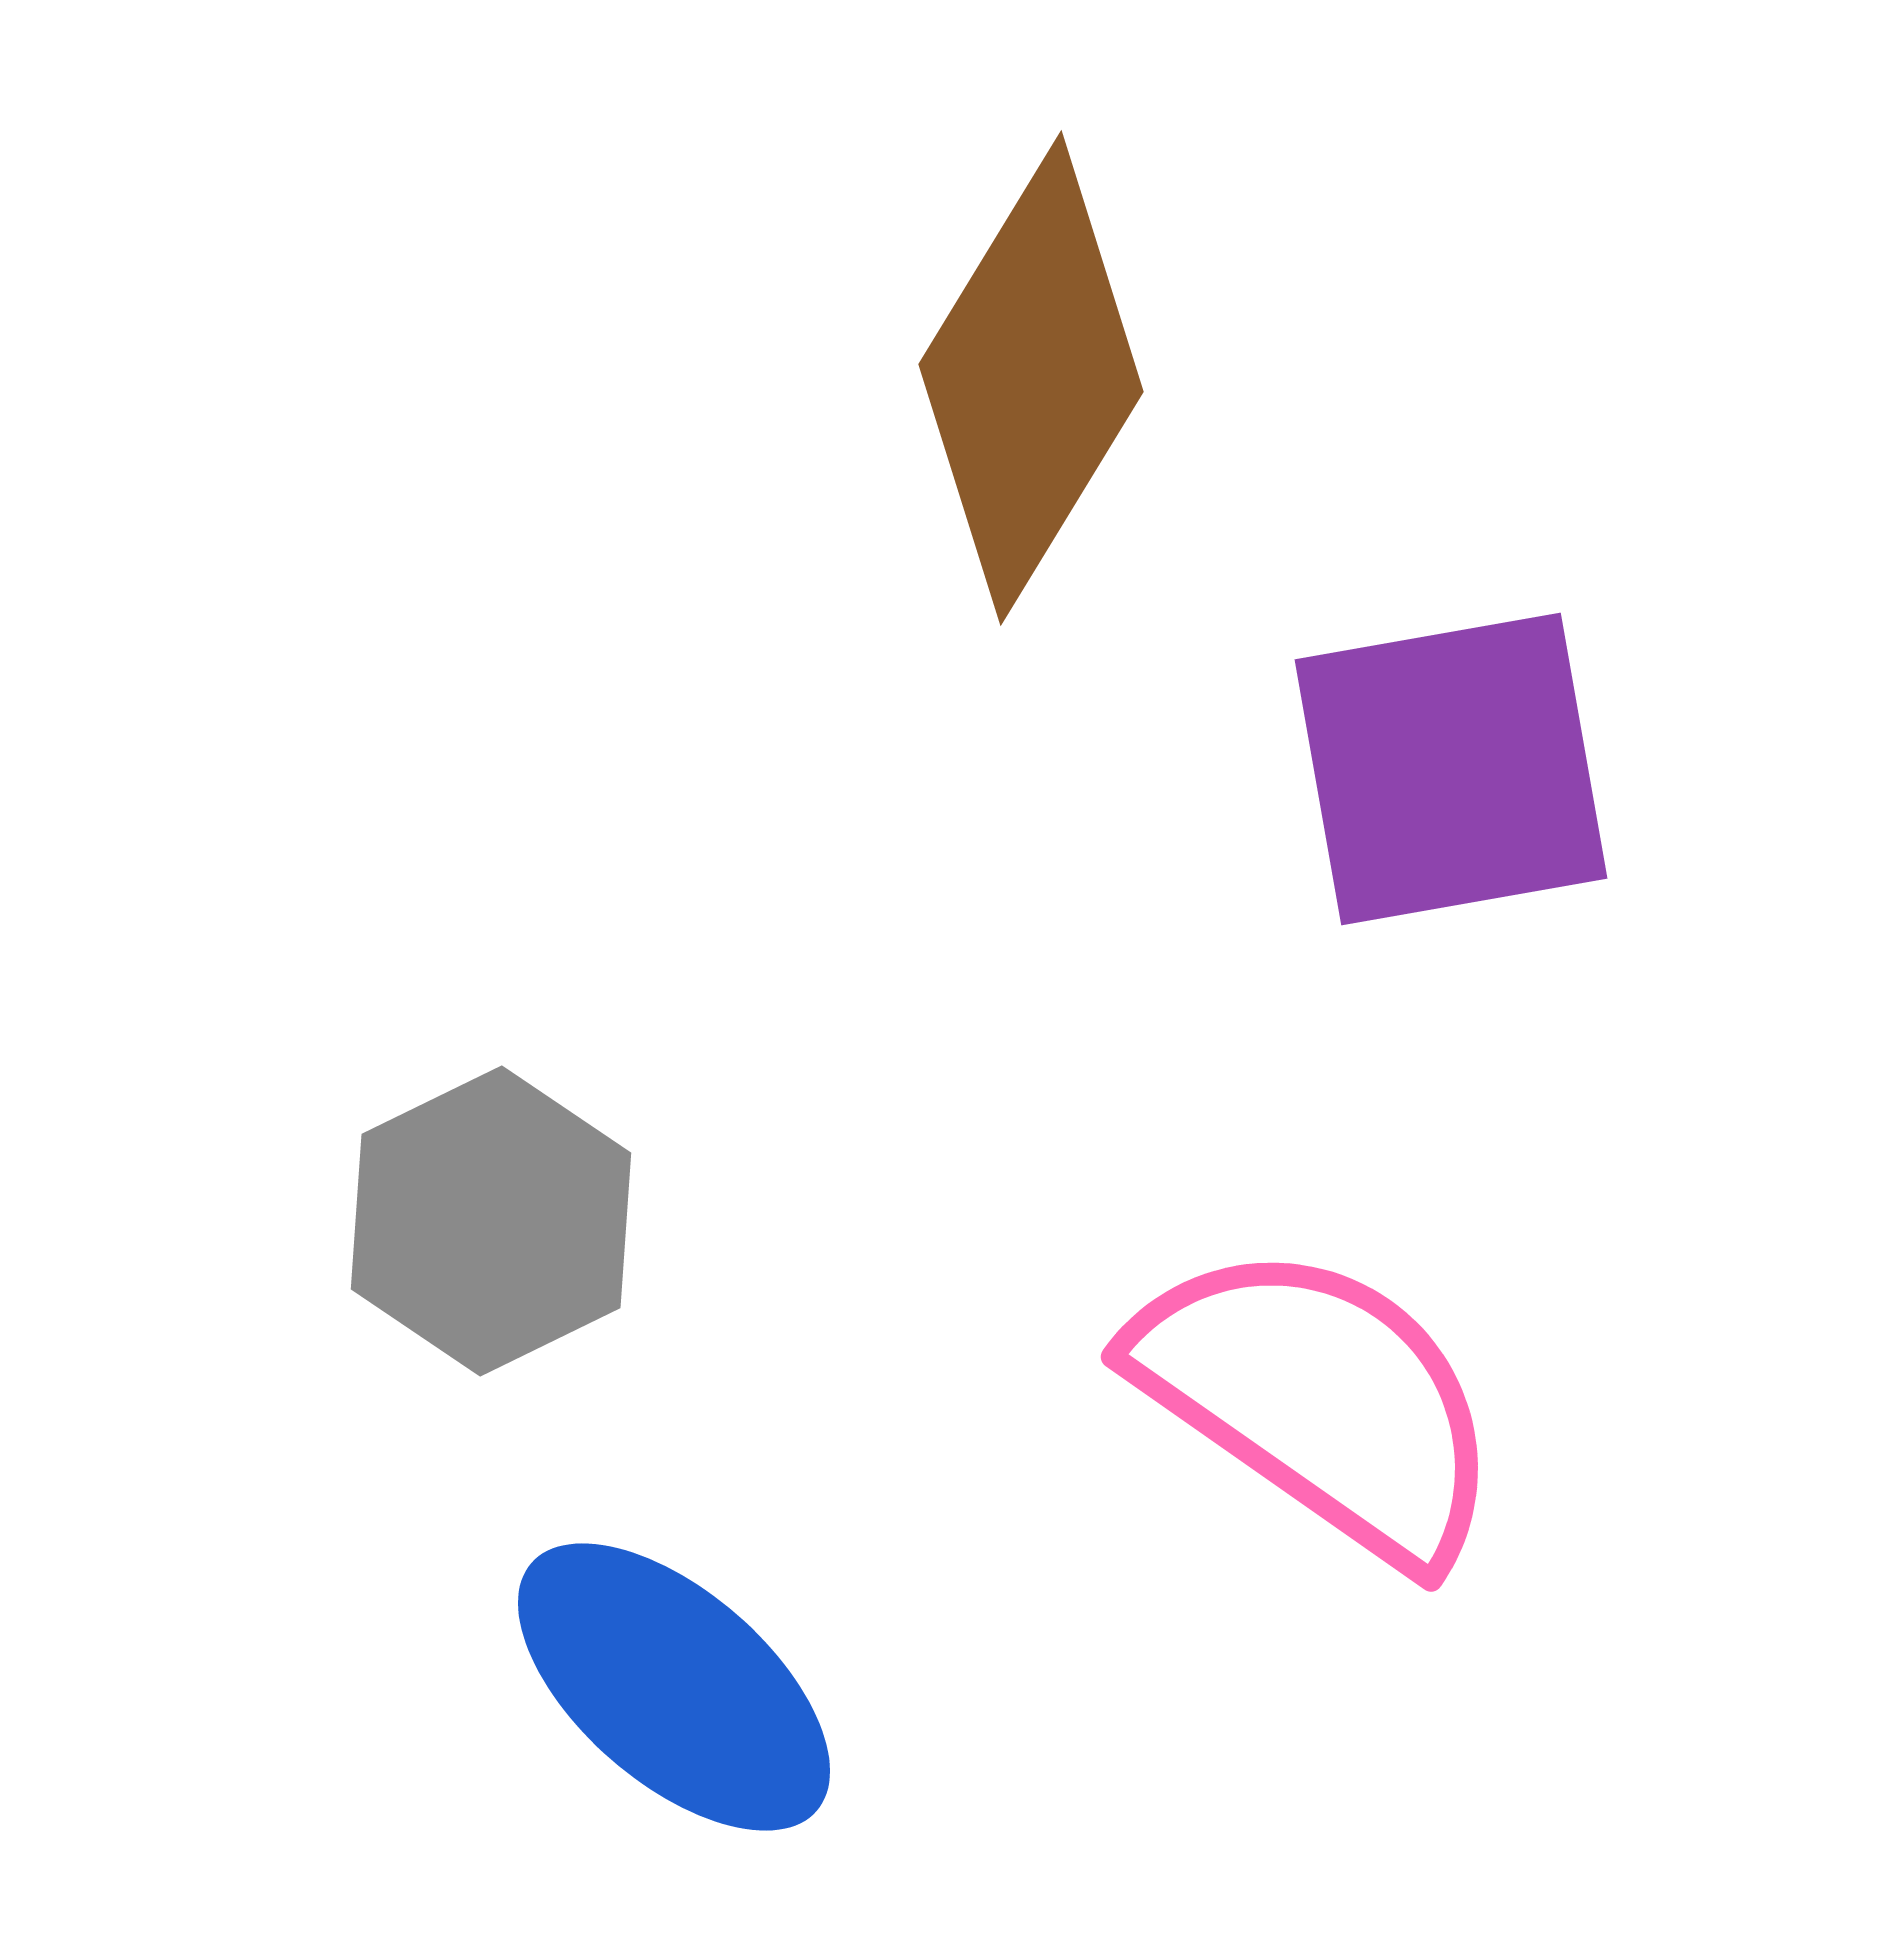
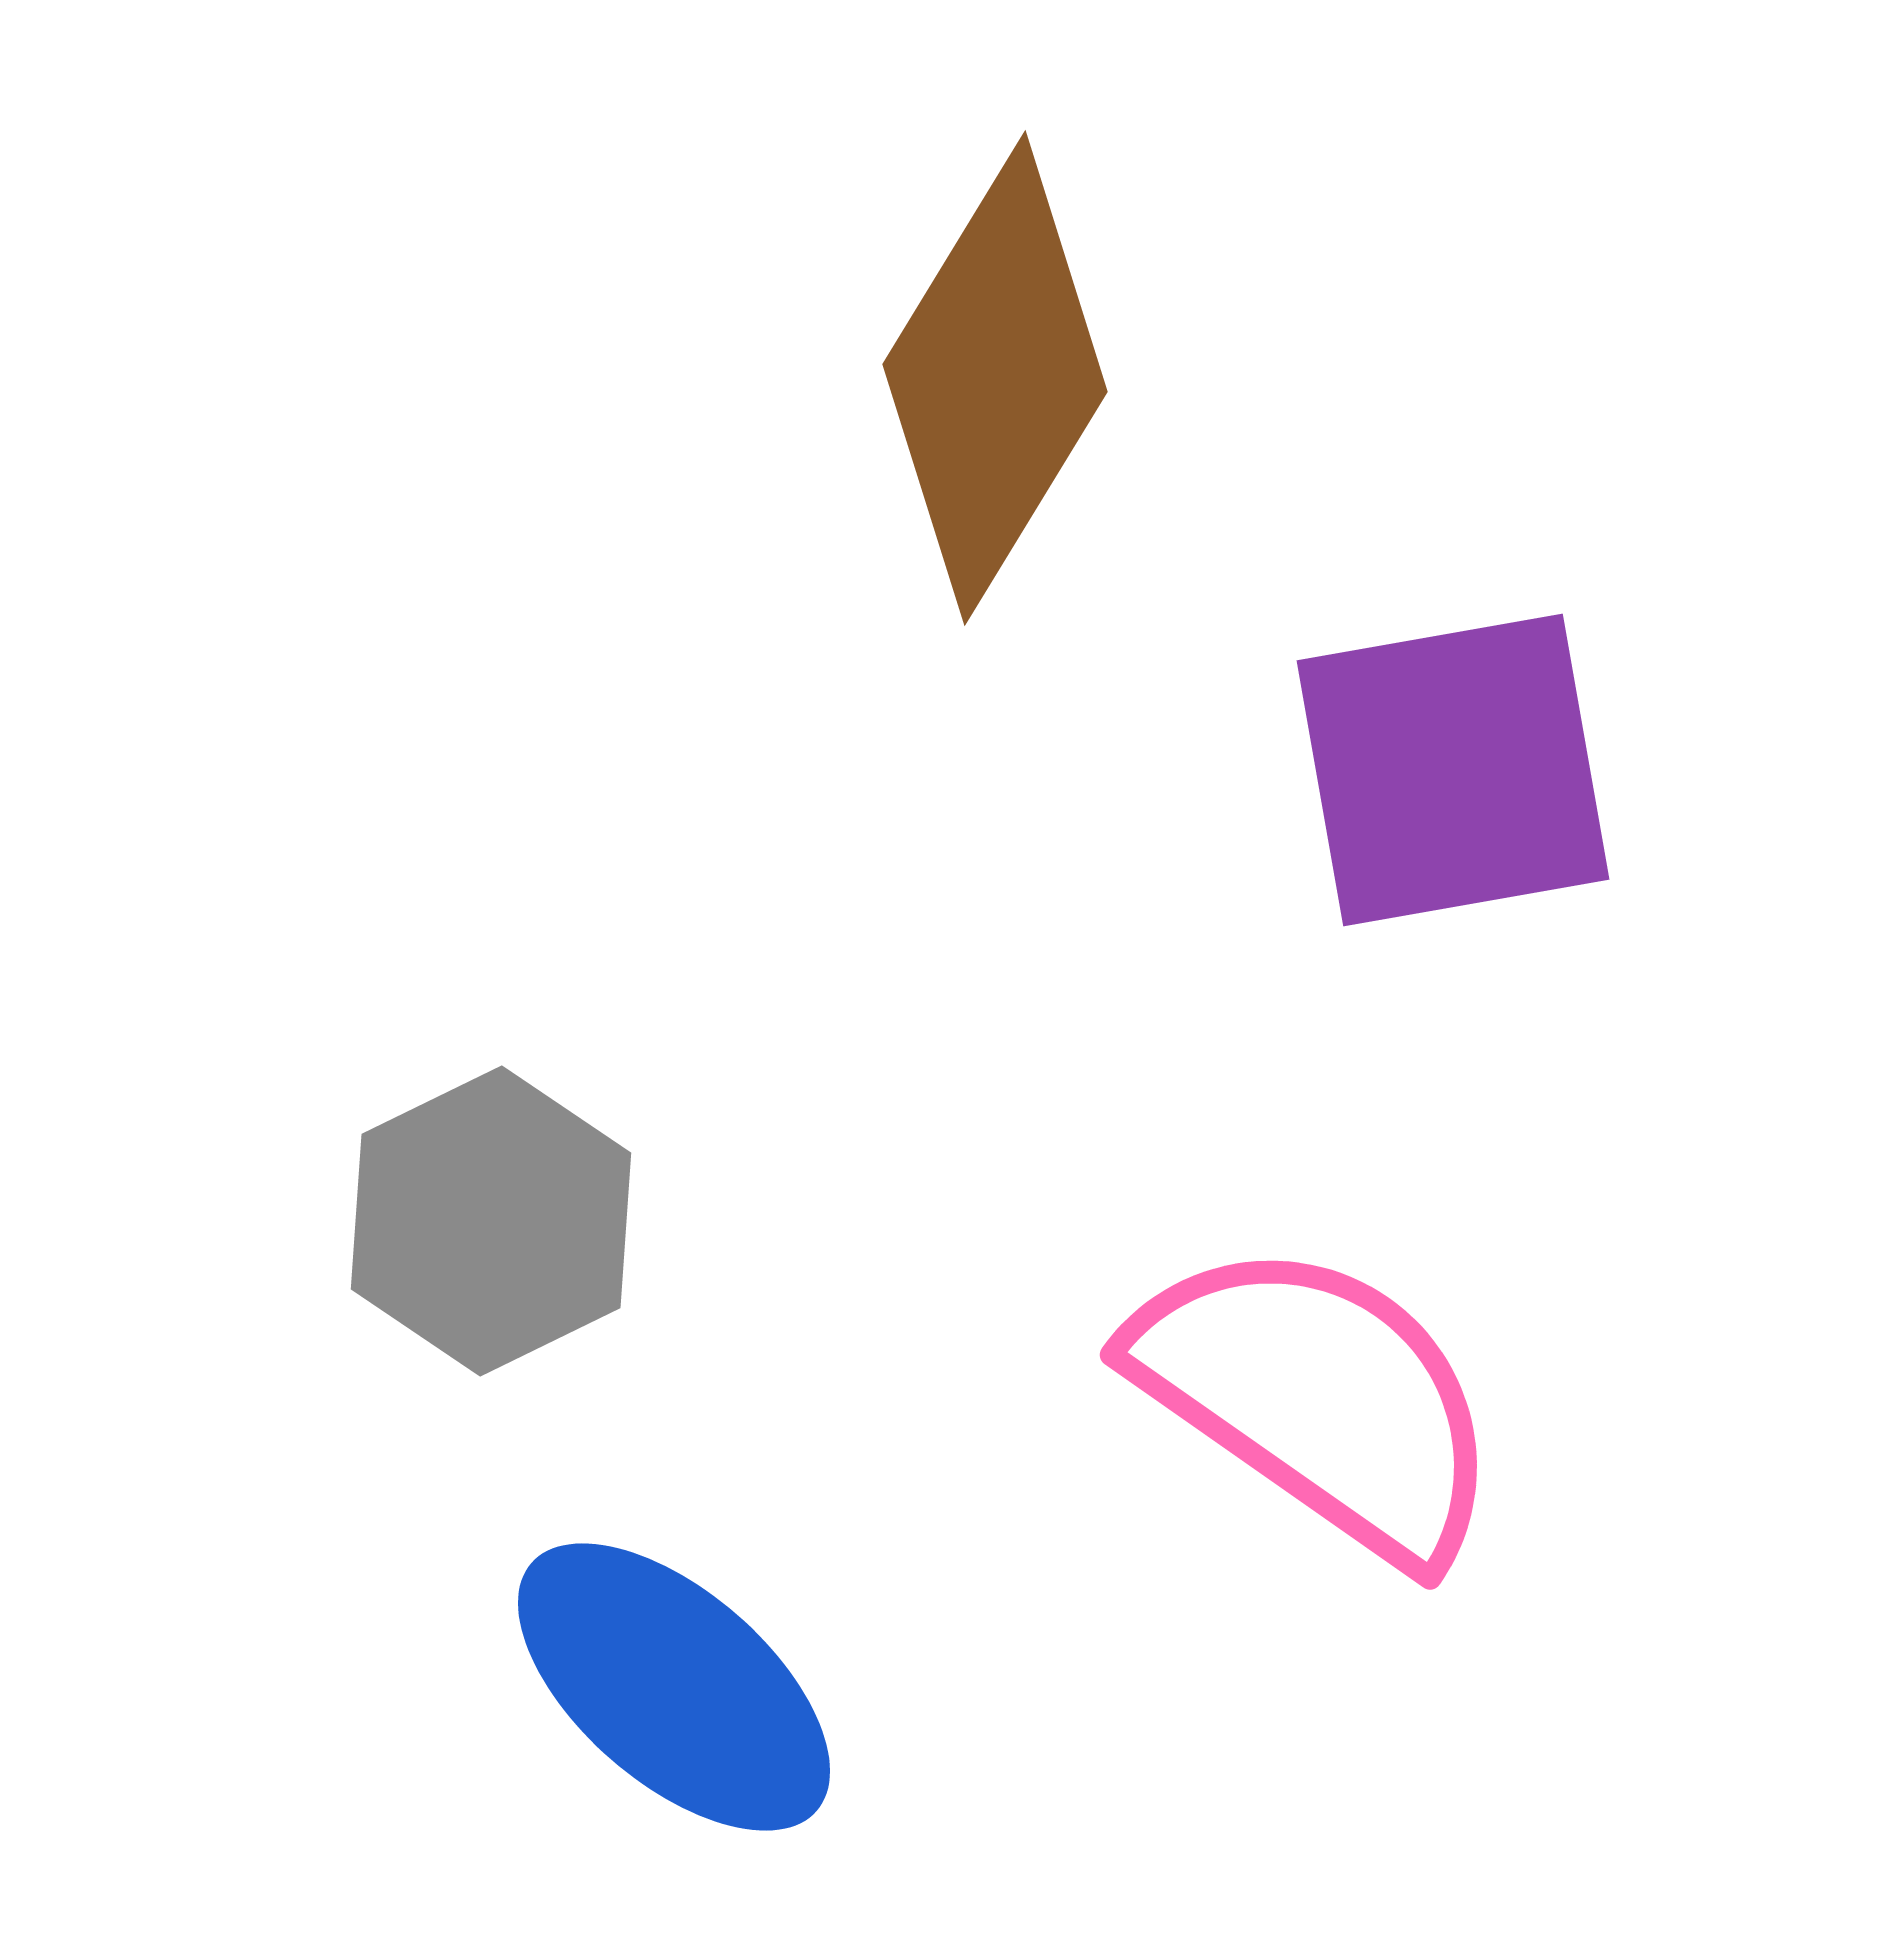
brown diamond: moved 36 px left
purple square: moved 2 px right, 1 px down
pink semicircle: moved 1 px left, 2 px up
